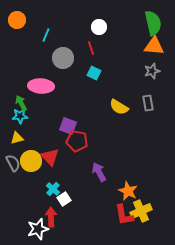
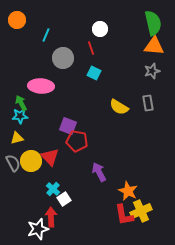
white circle: moved 1 px right, 2 px down
